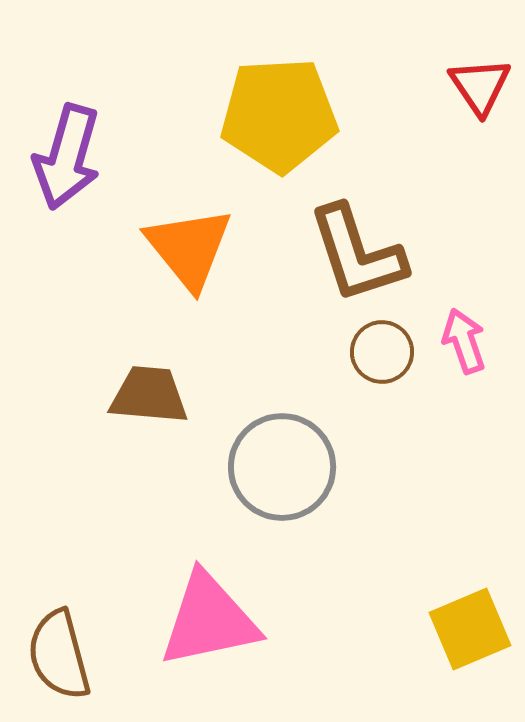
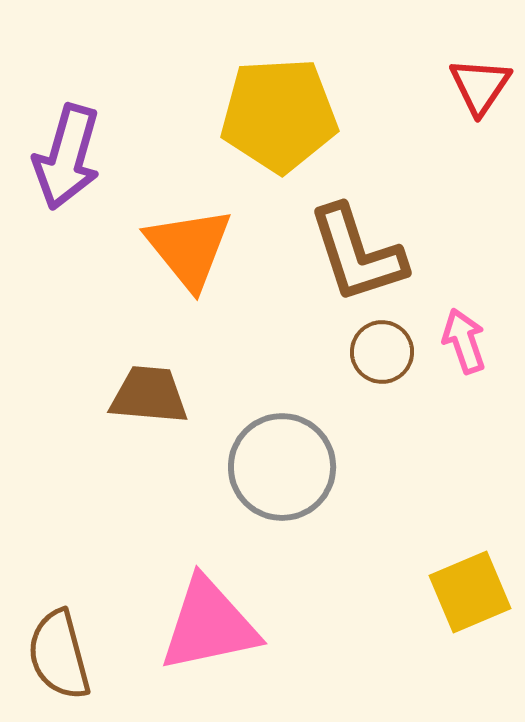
red triangle: rotated 8 degrees clockwise
pink triangle: moved 5 px down
yellow square: moved 37 px up
